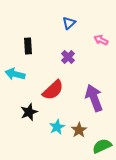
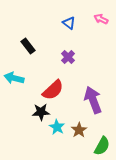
blue triangle: rotated 40 degrees counterclockwise
pink arrow: moved 21 px up
black rectangle: rotated 35 degrees counterclockwise
cyan arrow: moved 1 px left, 4 px down
purple arrow: moved 1 px left, 2 px down
black star: moved 12 px right; rotated 18 degrees clockwise
cyan star: rotated 14 degrees counterclockwise
green semicircle: rotated 144 degrees clockwise
